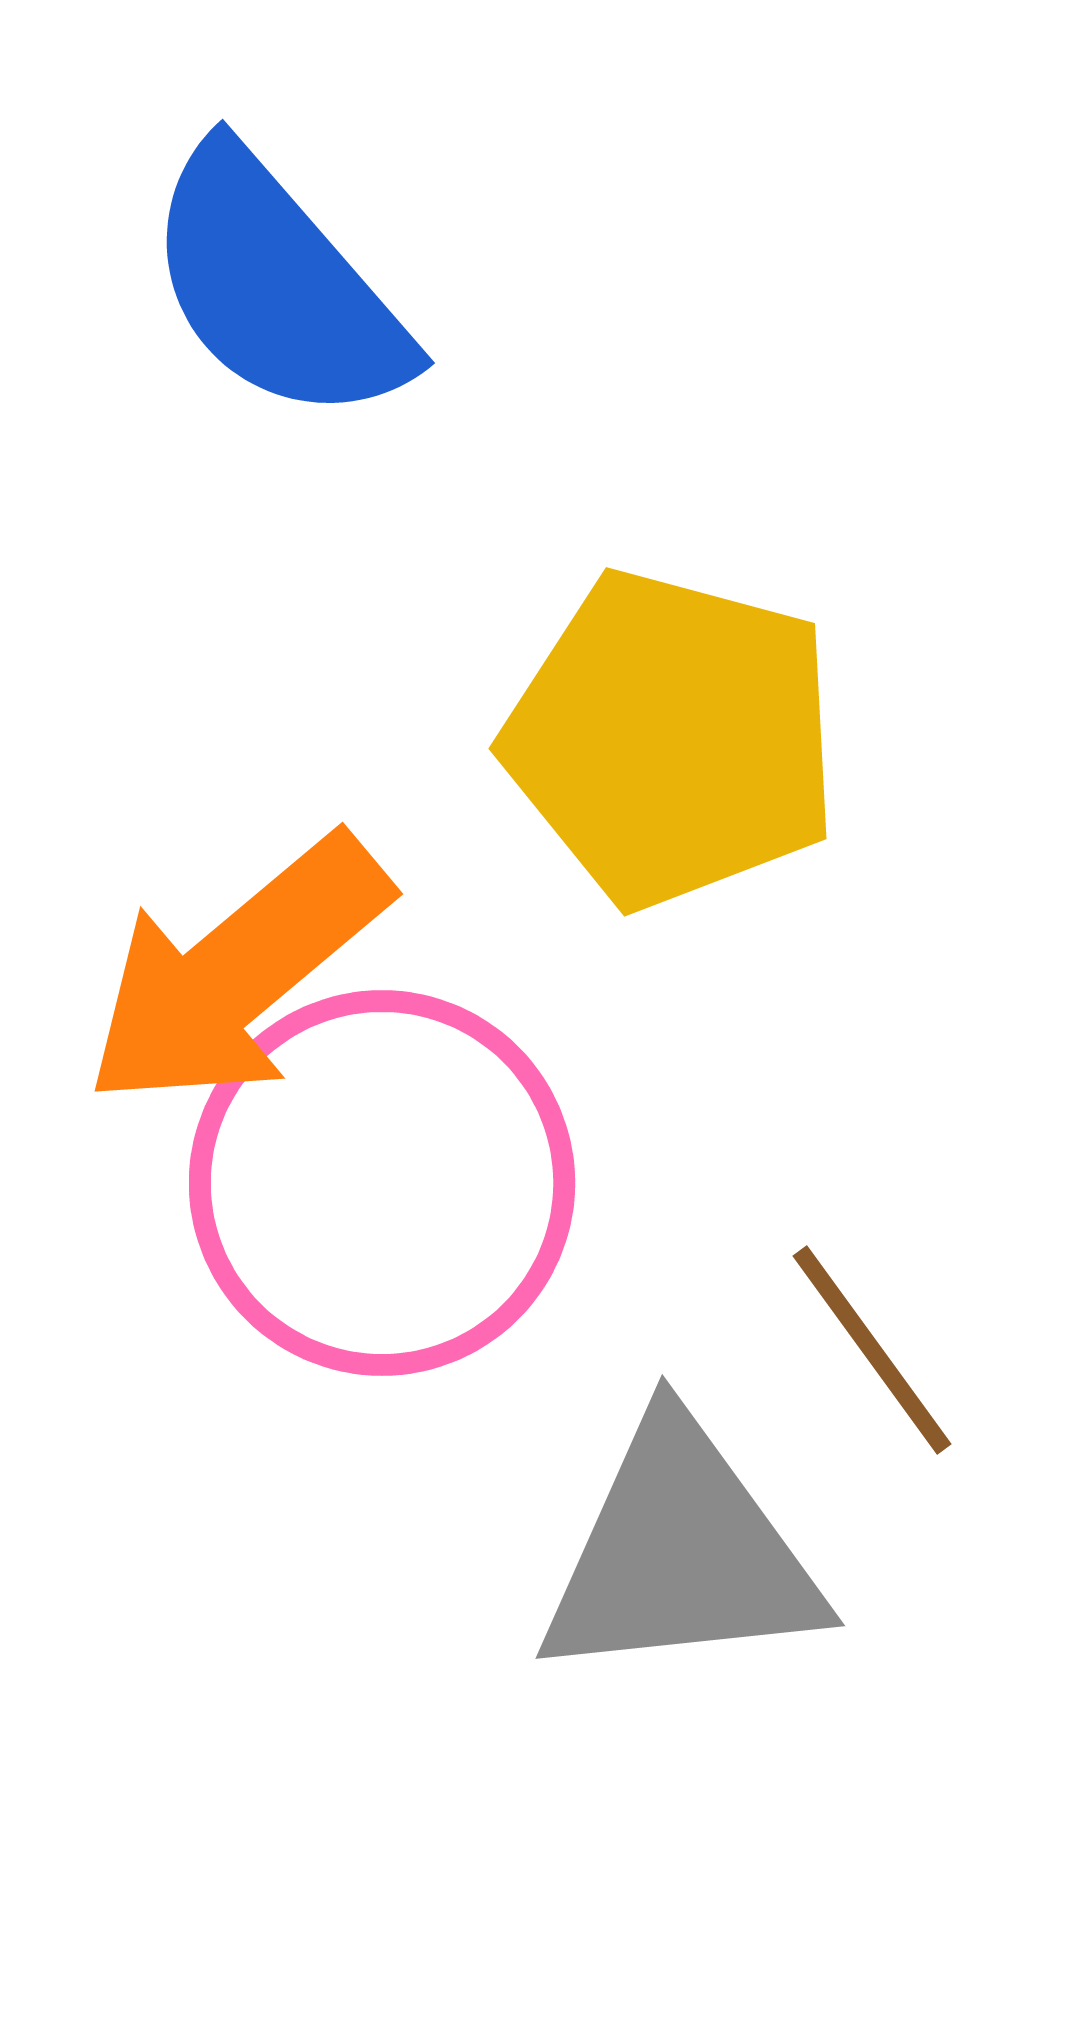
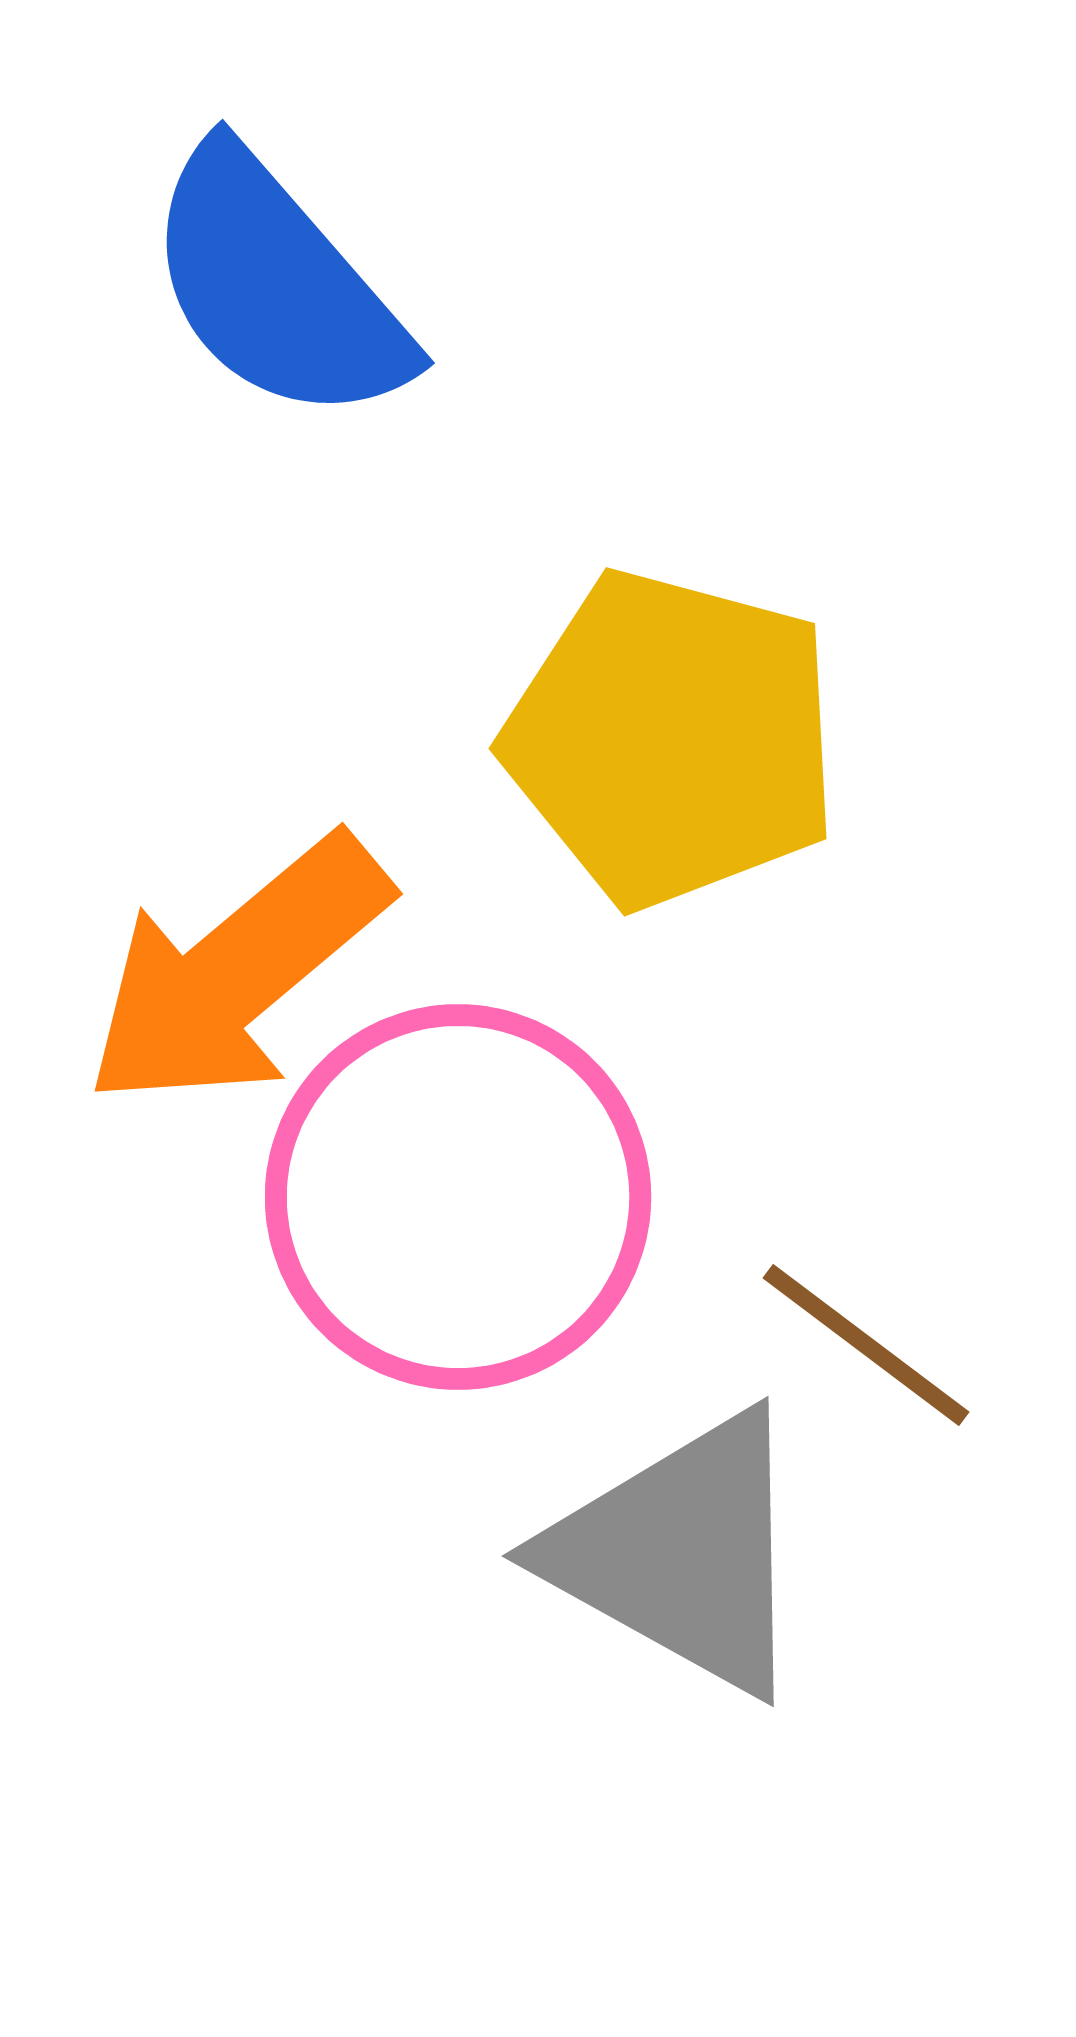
pink circle: moved 76 px right, 14 px down
brown line: moved 6 px left, 5 px up; rotated 17 degrees counterclockwise
gray triangle: rotated 35 degrees clockwise
